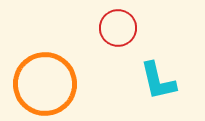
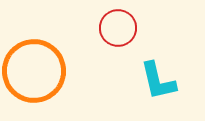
orange circle: moved 11 px left, 13 px up
